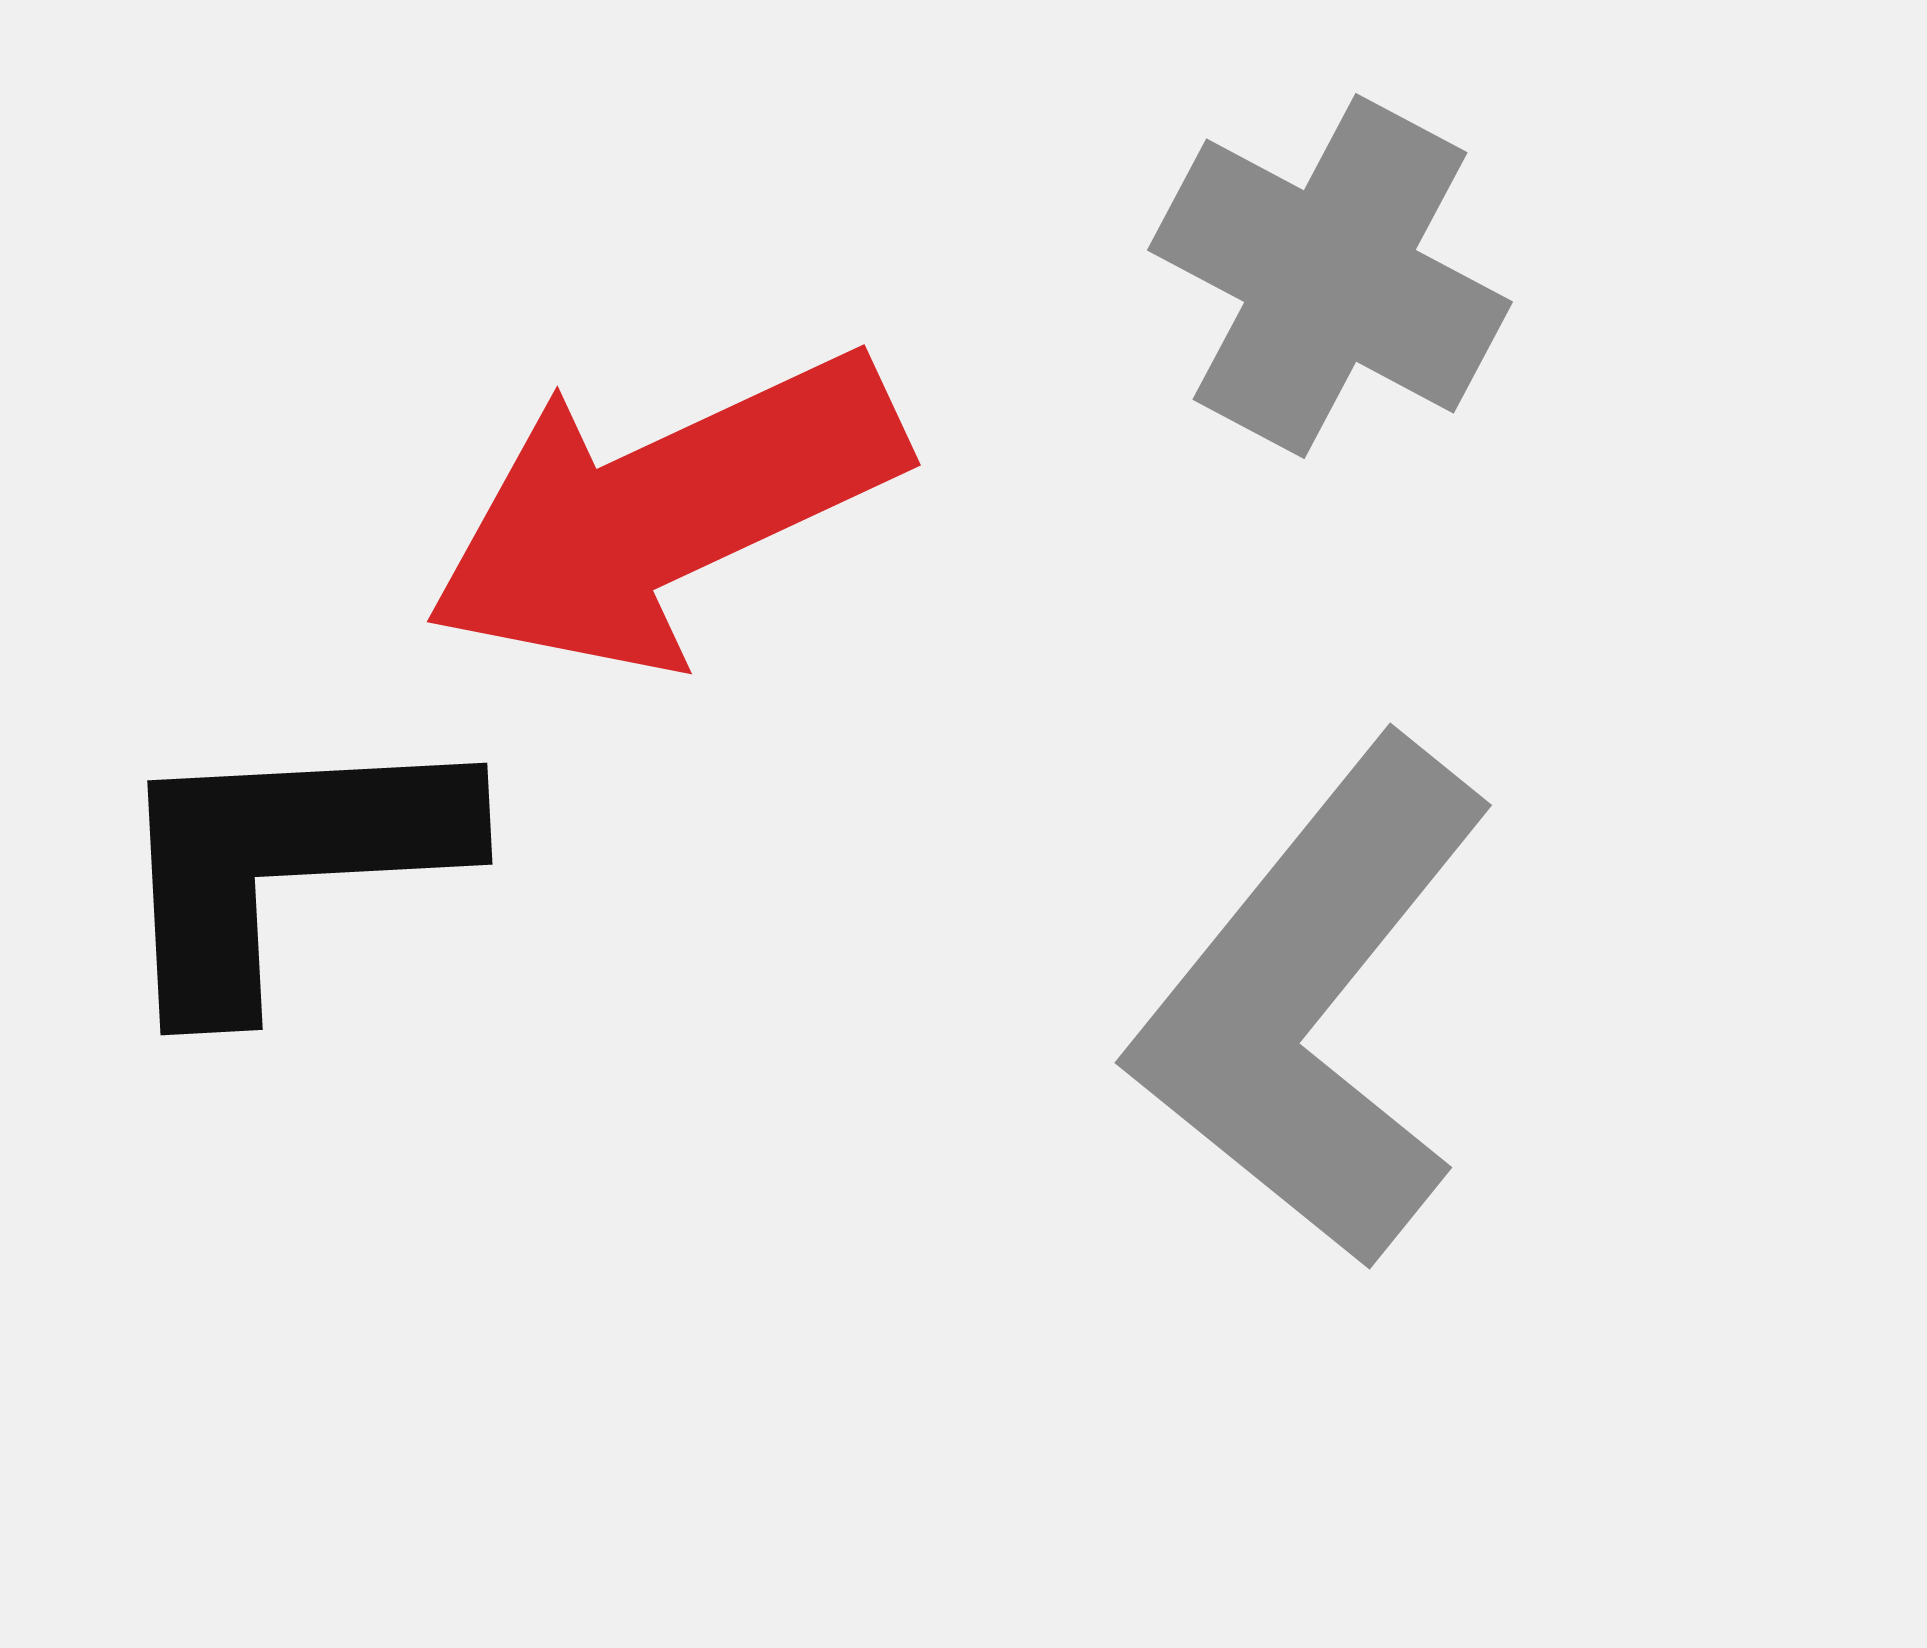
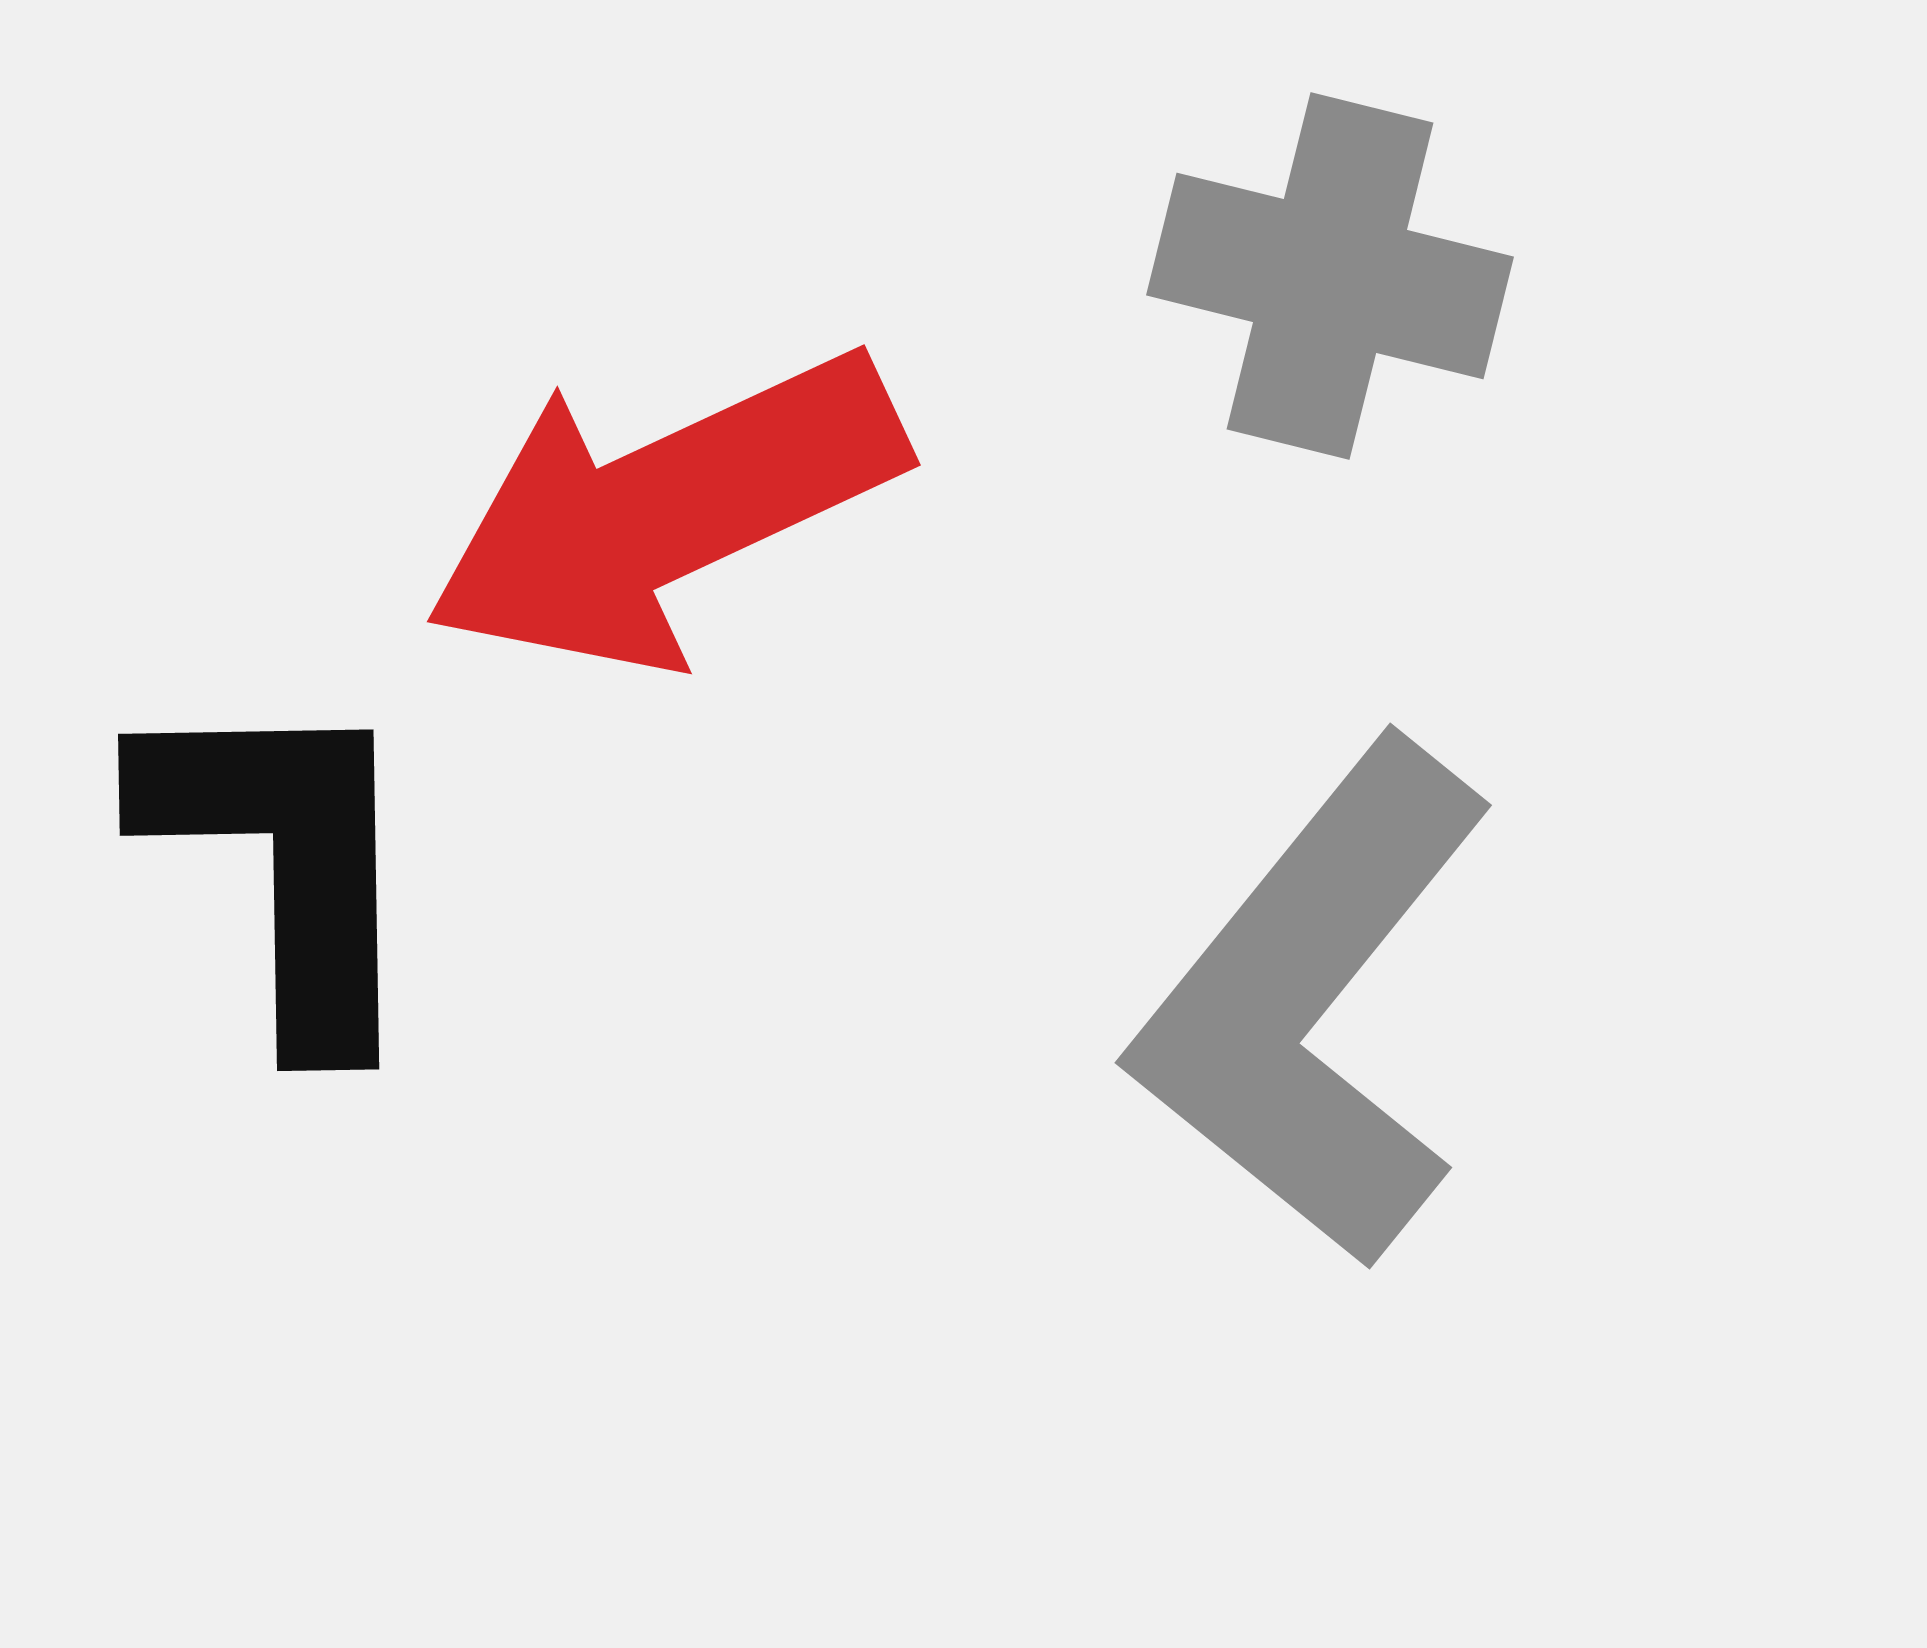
gray cross: rotated 14 degrees counterclockwise
black L-shape: rotated 92 degrees clockwise
